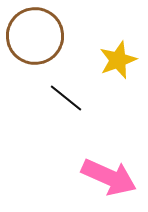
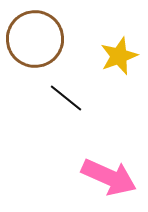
brown circle: moved 3 px down
yellow star: moved 1 px right, 4 px up
